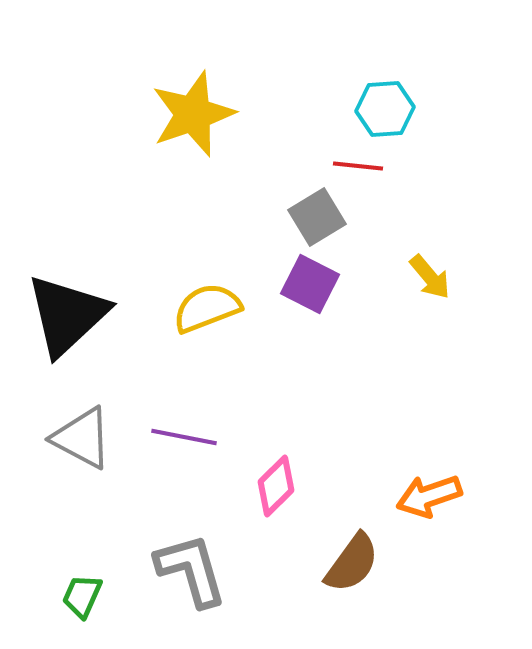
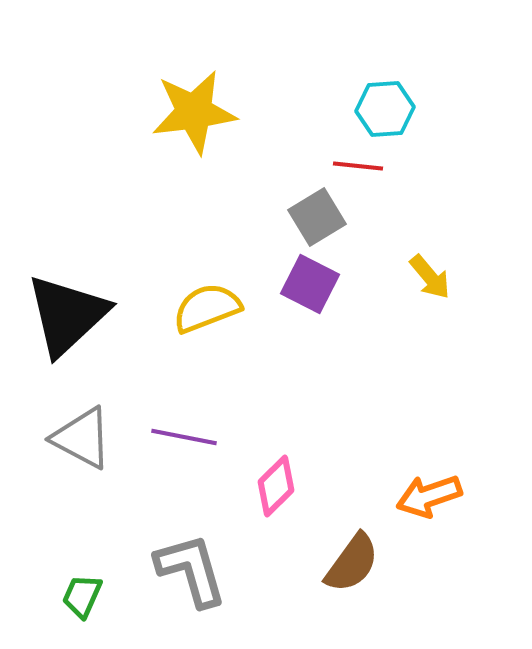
yellow star: moved 1 px right, 2 px up; rotated 12 degrees clockwise
